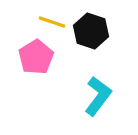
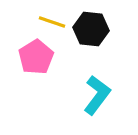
black hexagon: moved 2 px up; rotated 12 degrees counterclockwise
cyan L-shape: moved 1 px left, 1 px up
